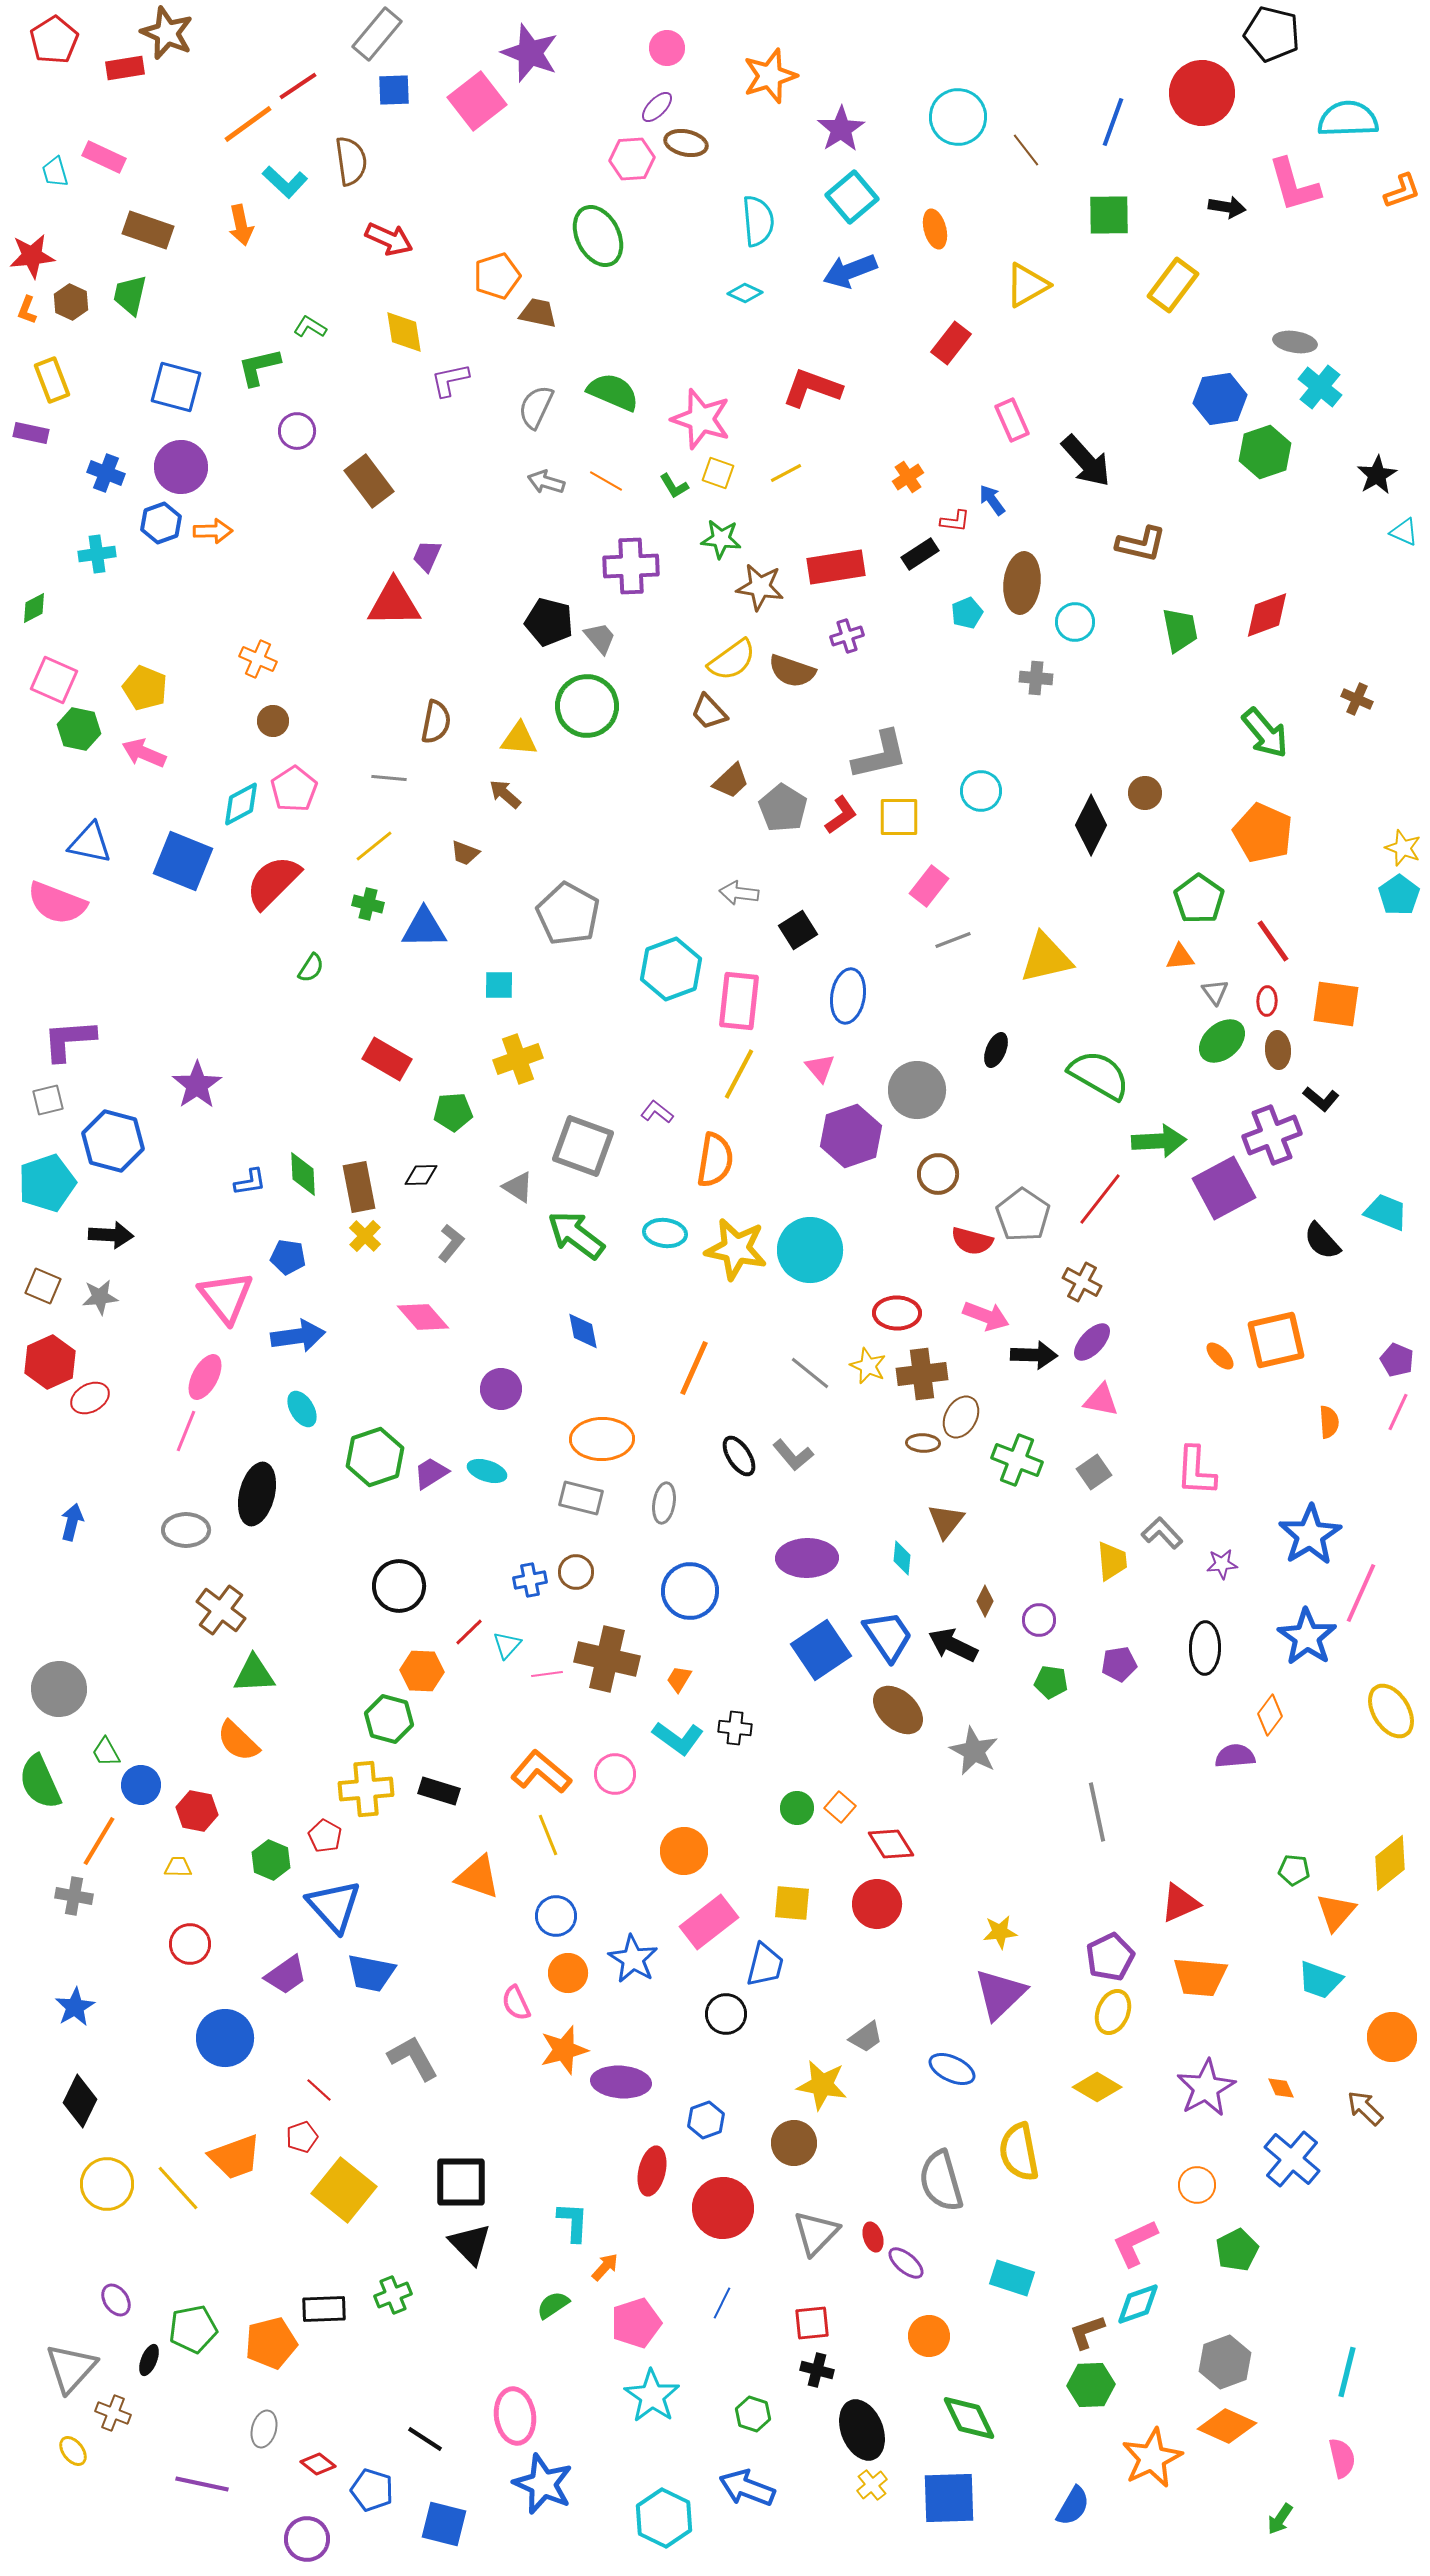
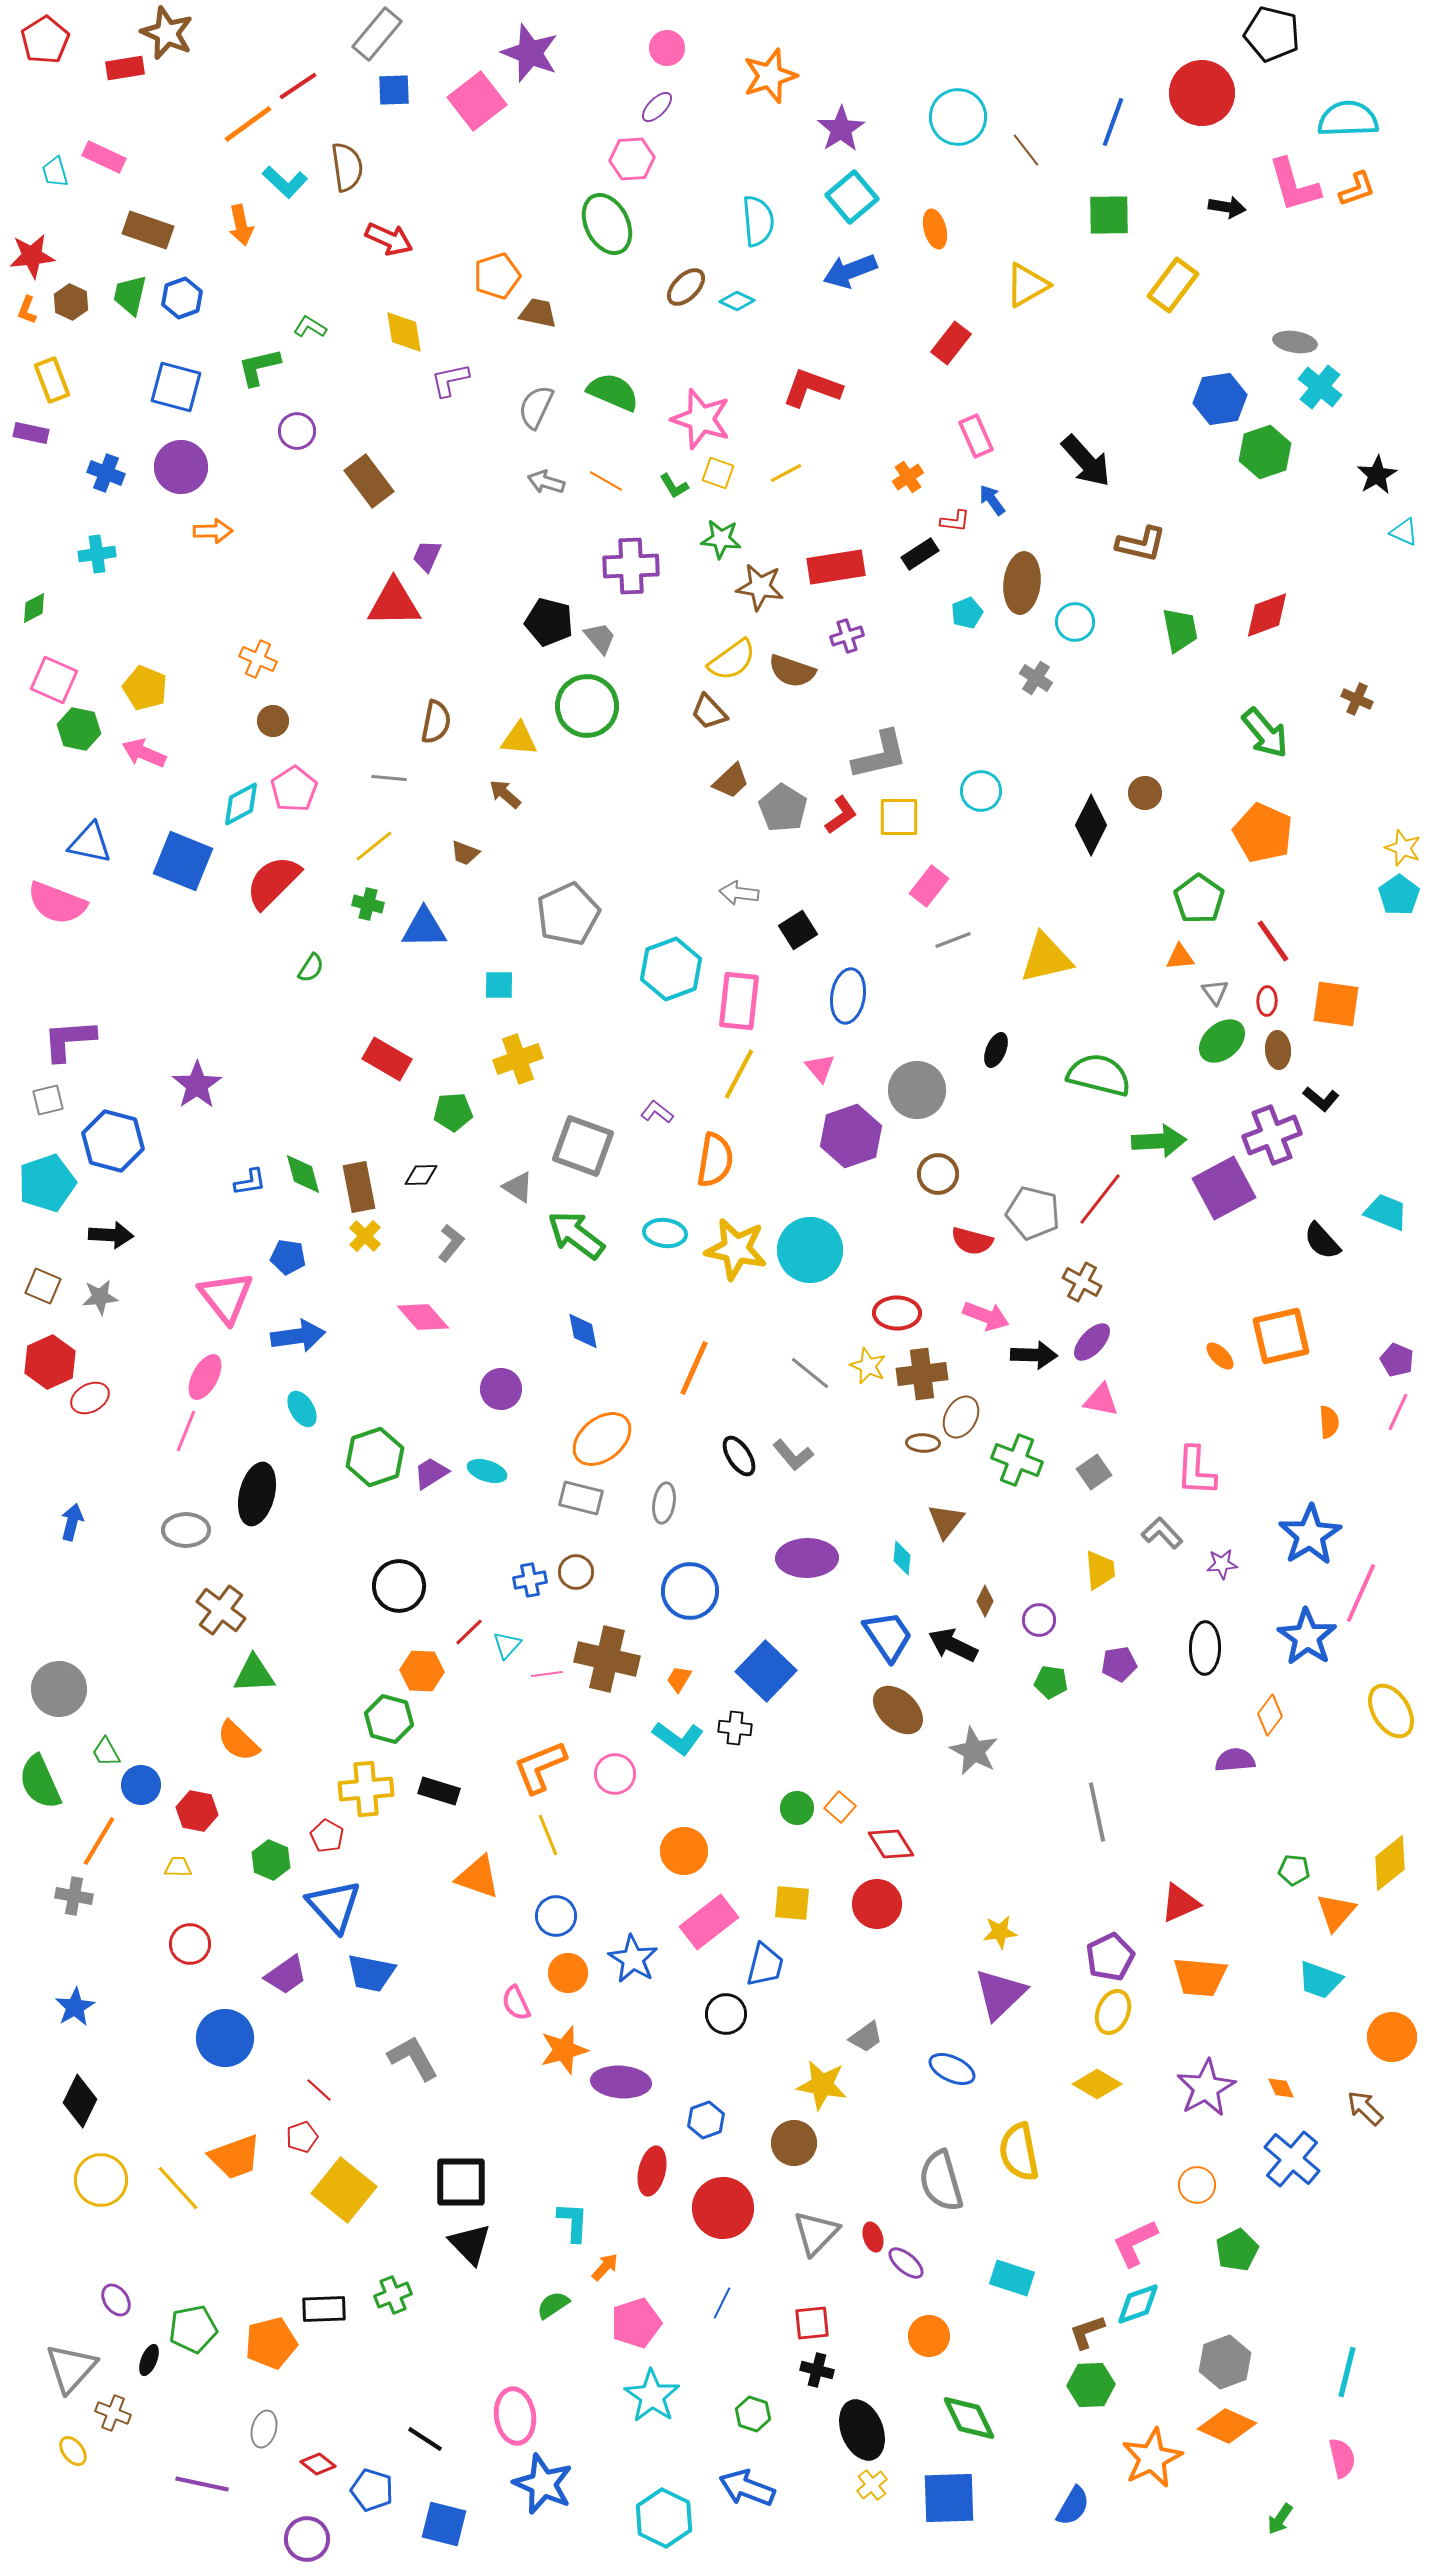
red pentagon at (54, 40): moved 9 px left
brown ellipse at (686, 143): moved 144 px down; rotated 57 degrees counterclockwise
brown semicircle at (351, 161): moved 4 px left, 6 px down
orange L-shape at (1402, 191): moved 45 px left, 2 px up
green ellipse at (598, 236): moved 9 px right, 12 px up
cyan diamond at (745, 293): moved 8 px left, 8 px down
pink rectangle at (1012, 420): moved 36 px left, 16 px down
blue hexagon at (161, 523): moved 21 px right, 225 px up
gray cross at (1036, 678): rotated 28 degrees clockwise
gray pentagon at (568, 914): rotated 18 degrees clockwise
green semicircle at (1099, 1075): rotated 16 degrees counterclockwise
green diamond at (303, 1174): rotated 12 degrees counterclockwise
gray pentagon at (1023, 1215): moved 10 px right, 2 px up; rotated 20 degrees counterclockwise
orange square at (1276, 1340): moved 5 px right, 4 px up
orange ellipse at (602, 1439): rotated 38 degrees counterclockwise
yellow trapezoid at (1112, 1561): moved 12 px left, 9 px down
blue square at (821, 1650): moved 55 px left, 21 px down; rotated 12 degrees counterclockwise
purple semicircle at (1235, 1756): moved 4 px down
orange L-shape at (541, 1772): moved 1 px left, 5 px up; rotated 62 degrees counterclockwise
red pentagon at (325, 1836): moved 2 px right
yellow diamond at (1097, 2087): moved 3 px up
yellow circle at (107, 2184): moved 6 px left, 4 px up
